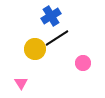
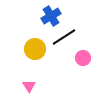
black line: moved 7 px right, 1 px up
pink circle: moved 5 px up
pink triangle: moved 8 px right, 3 px down
